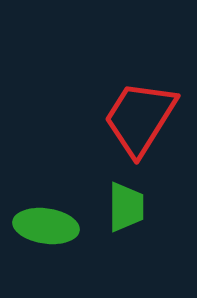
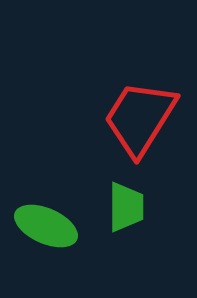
green ellipse: rotated 16 degrees clockwise
